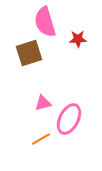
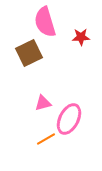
red star: moved 3 px right, 2 px up
brown square: rotated 8 degrees counterclockwise
orange line: moved 5 px right
